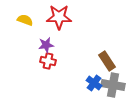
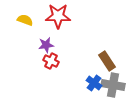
red star: moved 1 px left, 1 px up
red cross: moved 3 px right; rotated 14 degrees clockwise
